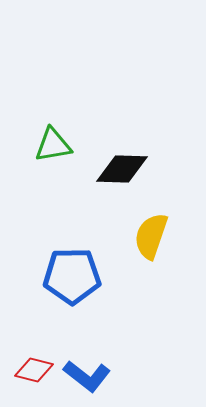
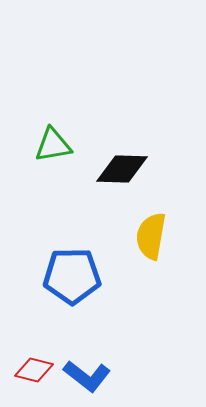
yellow semicircle: rotated 9 degrees counterclockwise
